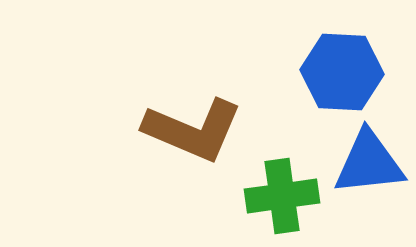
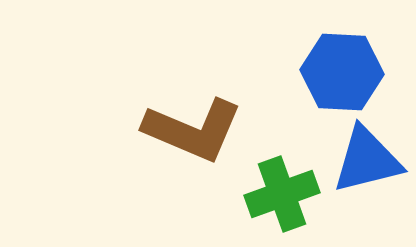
blue triangle: moved 2 px left, 3 px up; rotated 8 degrees counterclockwise
green cross: moved 2 px up; rotated 12 degrees counterclockwise
